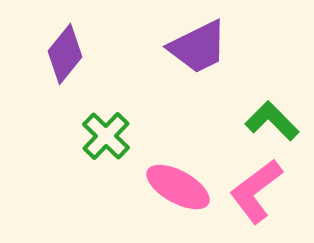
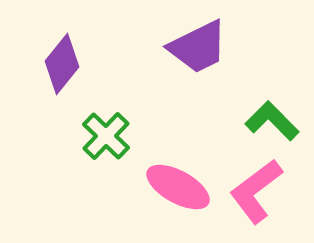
purple diamond: moved 3 px left, 10 px down
